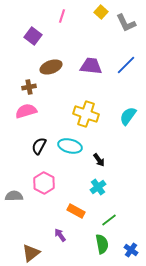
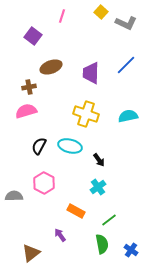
gray L-shape: rotated 40 degrees counterclockwise
purple trapezoid: moved 7 px down; rotated 95 degrees counterclockwise
cyan semicircle: rotated 42 degrees clockwise
